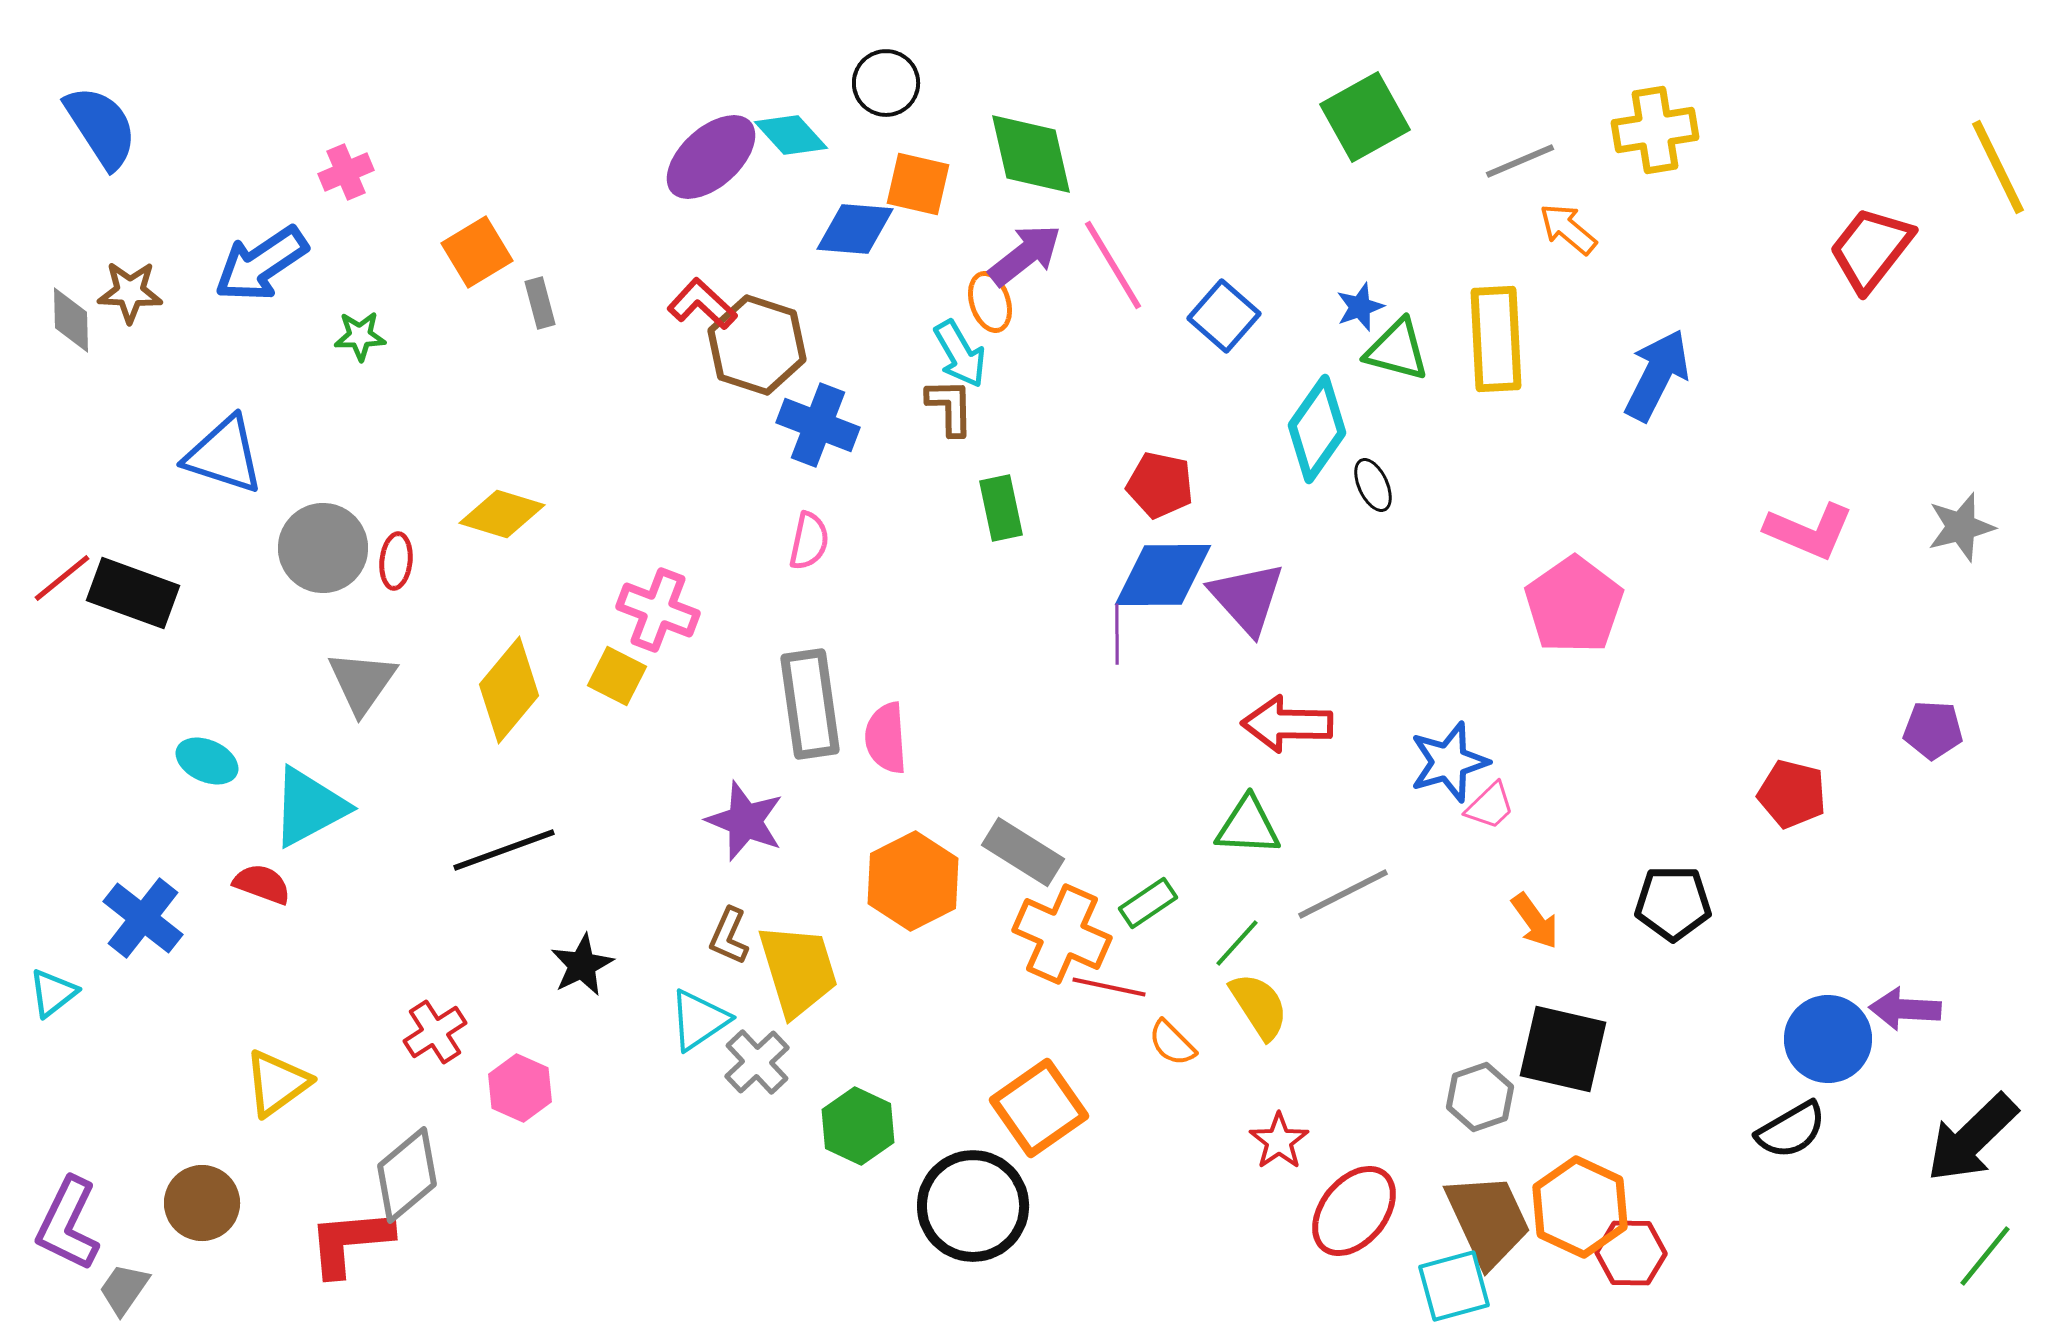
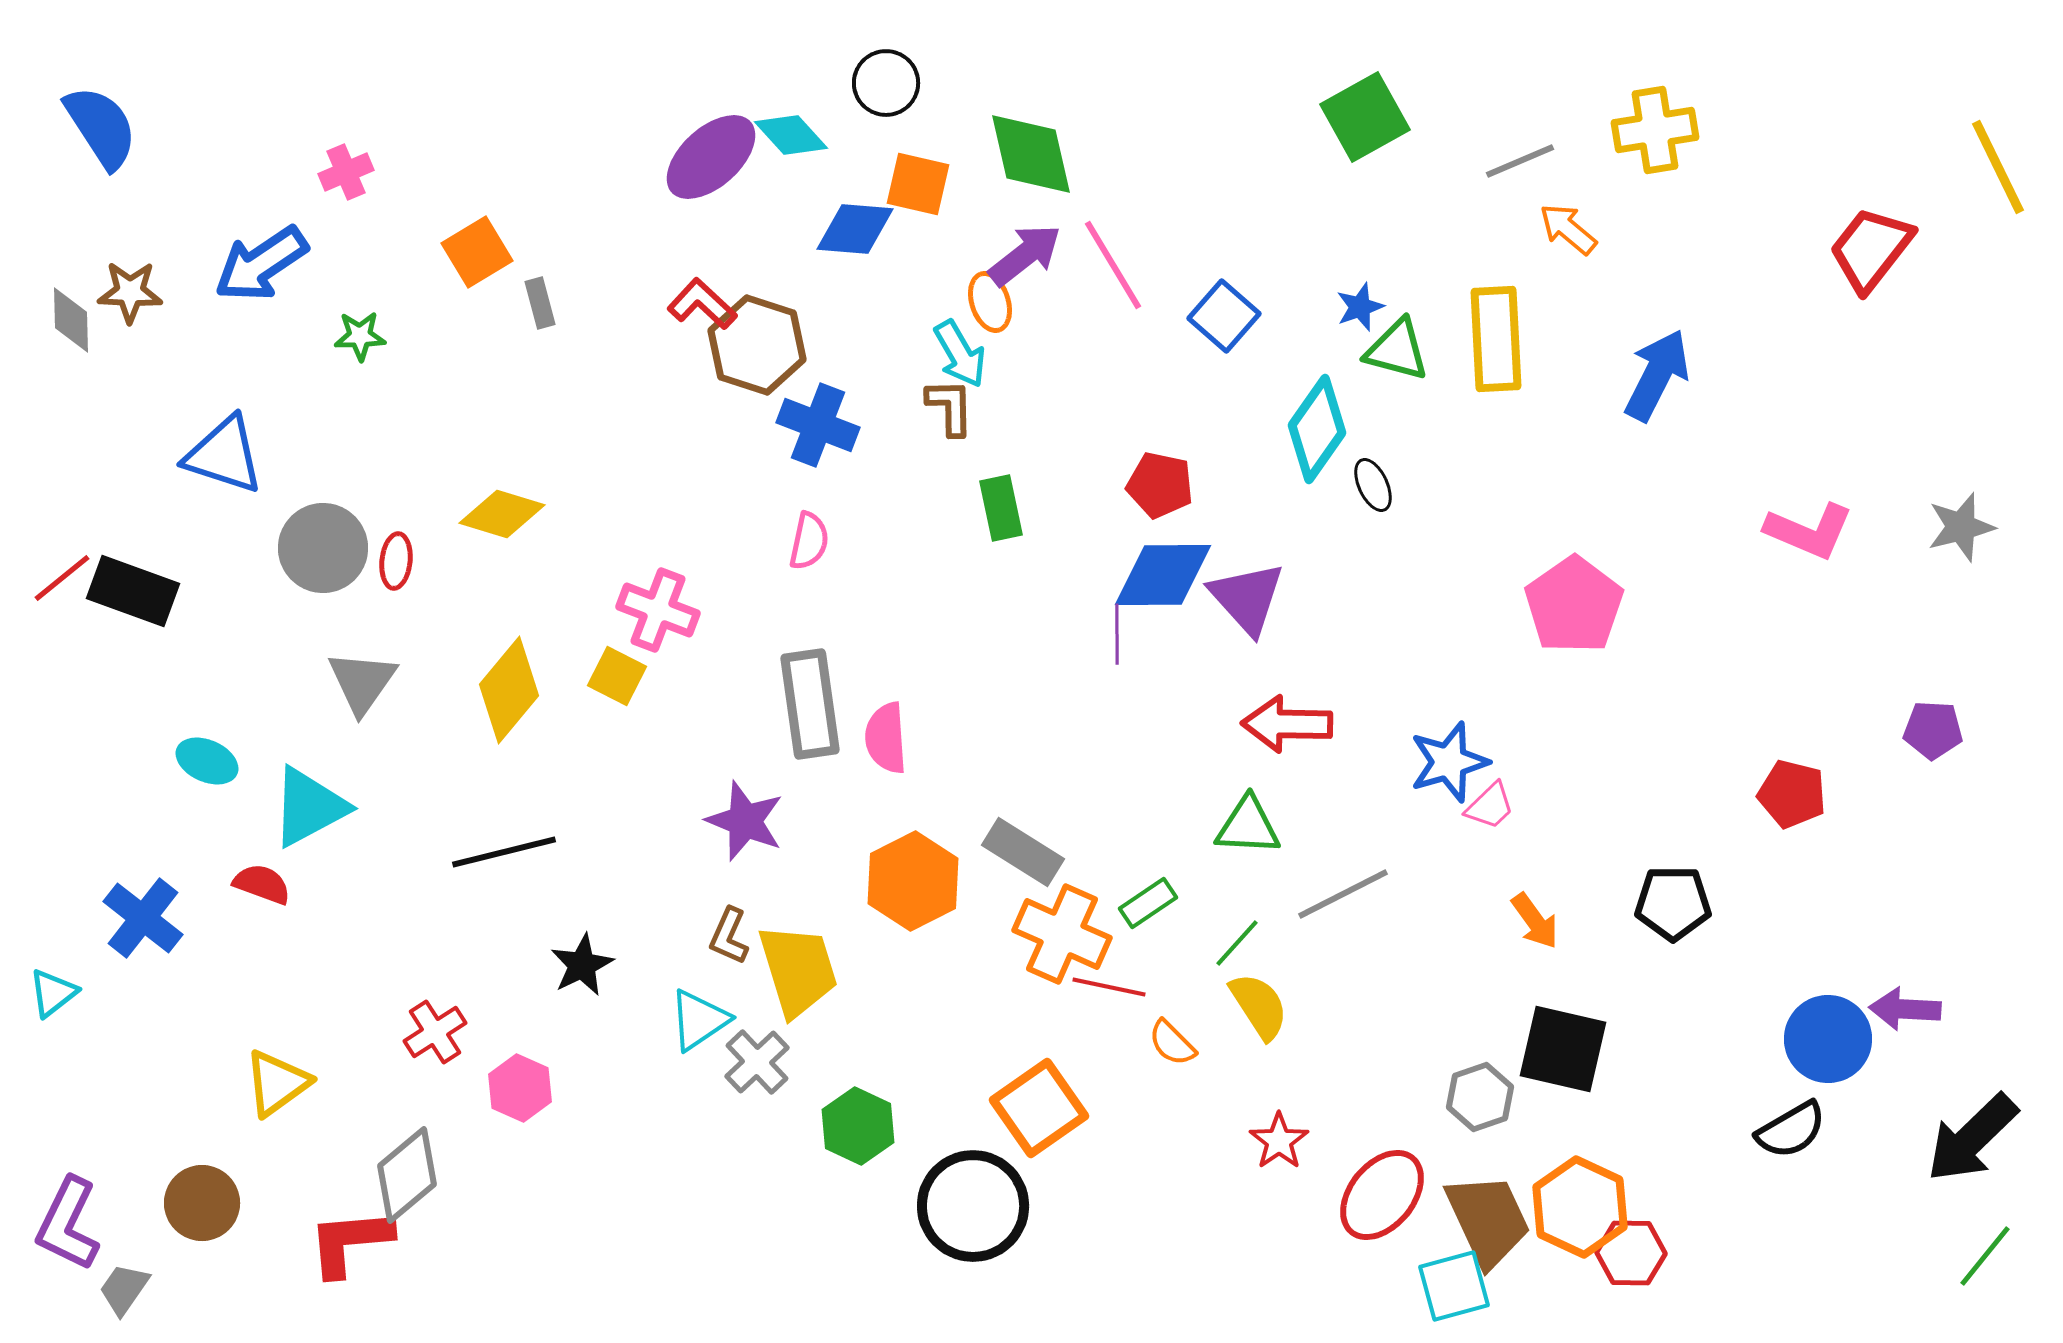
black rectangle at (133, 593): moved 2 px up
black line at (504, 850): moved 2 px down; rotated 6 degrees clockwise
red ellipse at (1354, 1211): moved 28 px right, 16 px up
